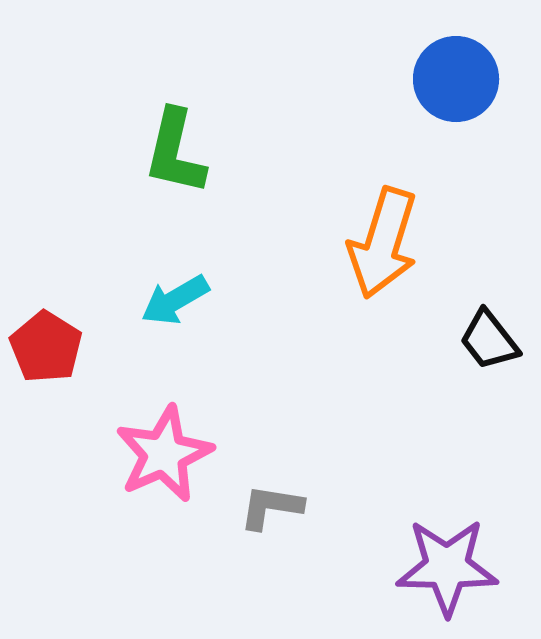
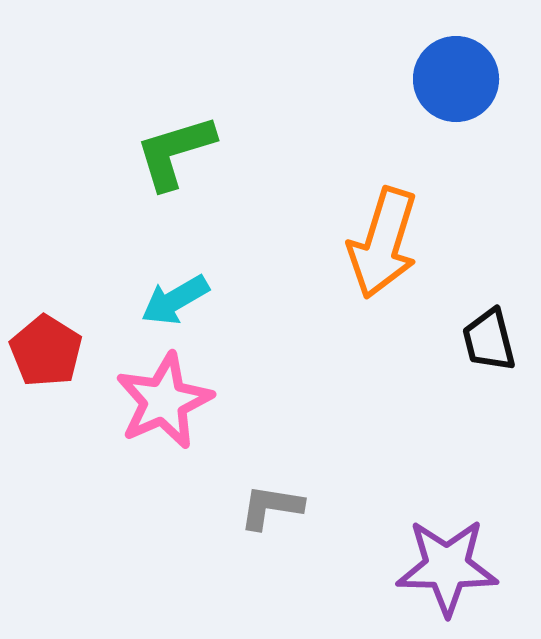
green L-shape: rotated 60 degrees clockwise
black trapezoid: rotated 24 degrees clockwise
red pentagon: moved 4 px down
pink star: moved 53 px up
